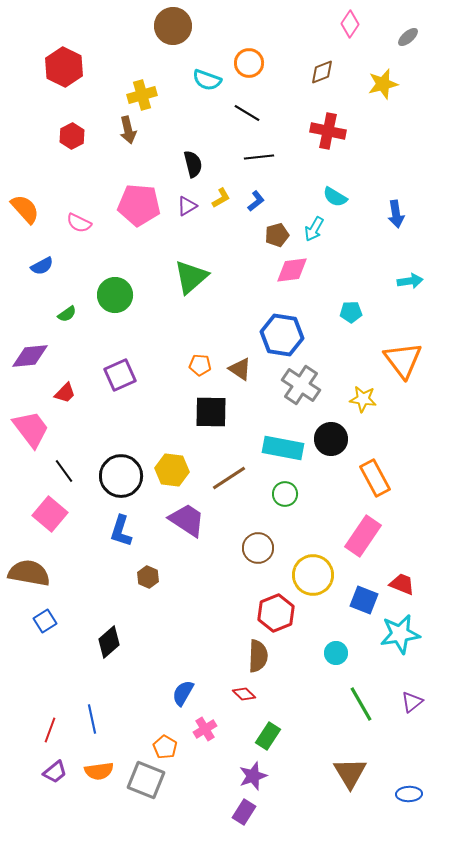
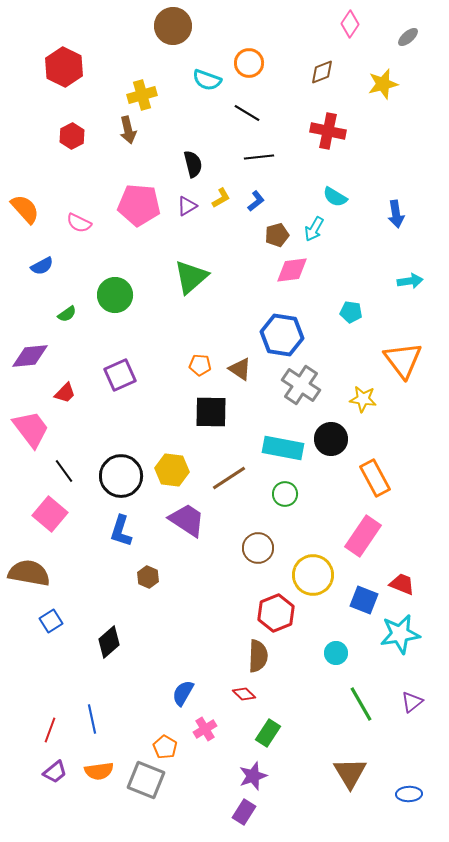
cyan pentagon at (351, 312): rotated 10 degrees clockwise
blue square at (45, 621): moved 6 px right
green rectangle at (268, 736): moved 3 px up
